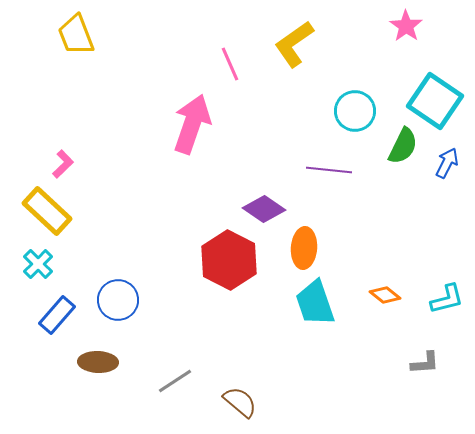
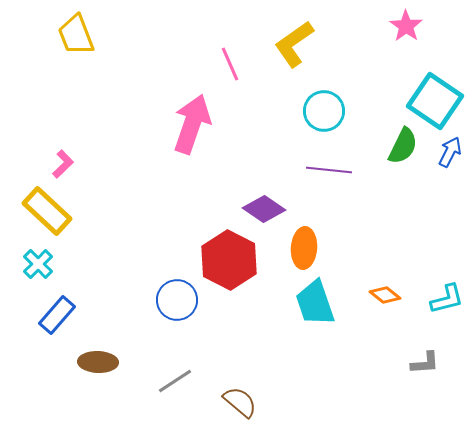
cyan circle: moved 31 px left
blue arrow: moved 3 px right, 11 px up
blue circle: moved 59 px right
